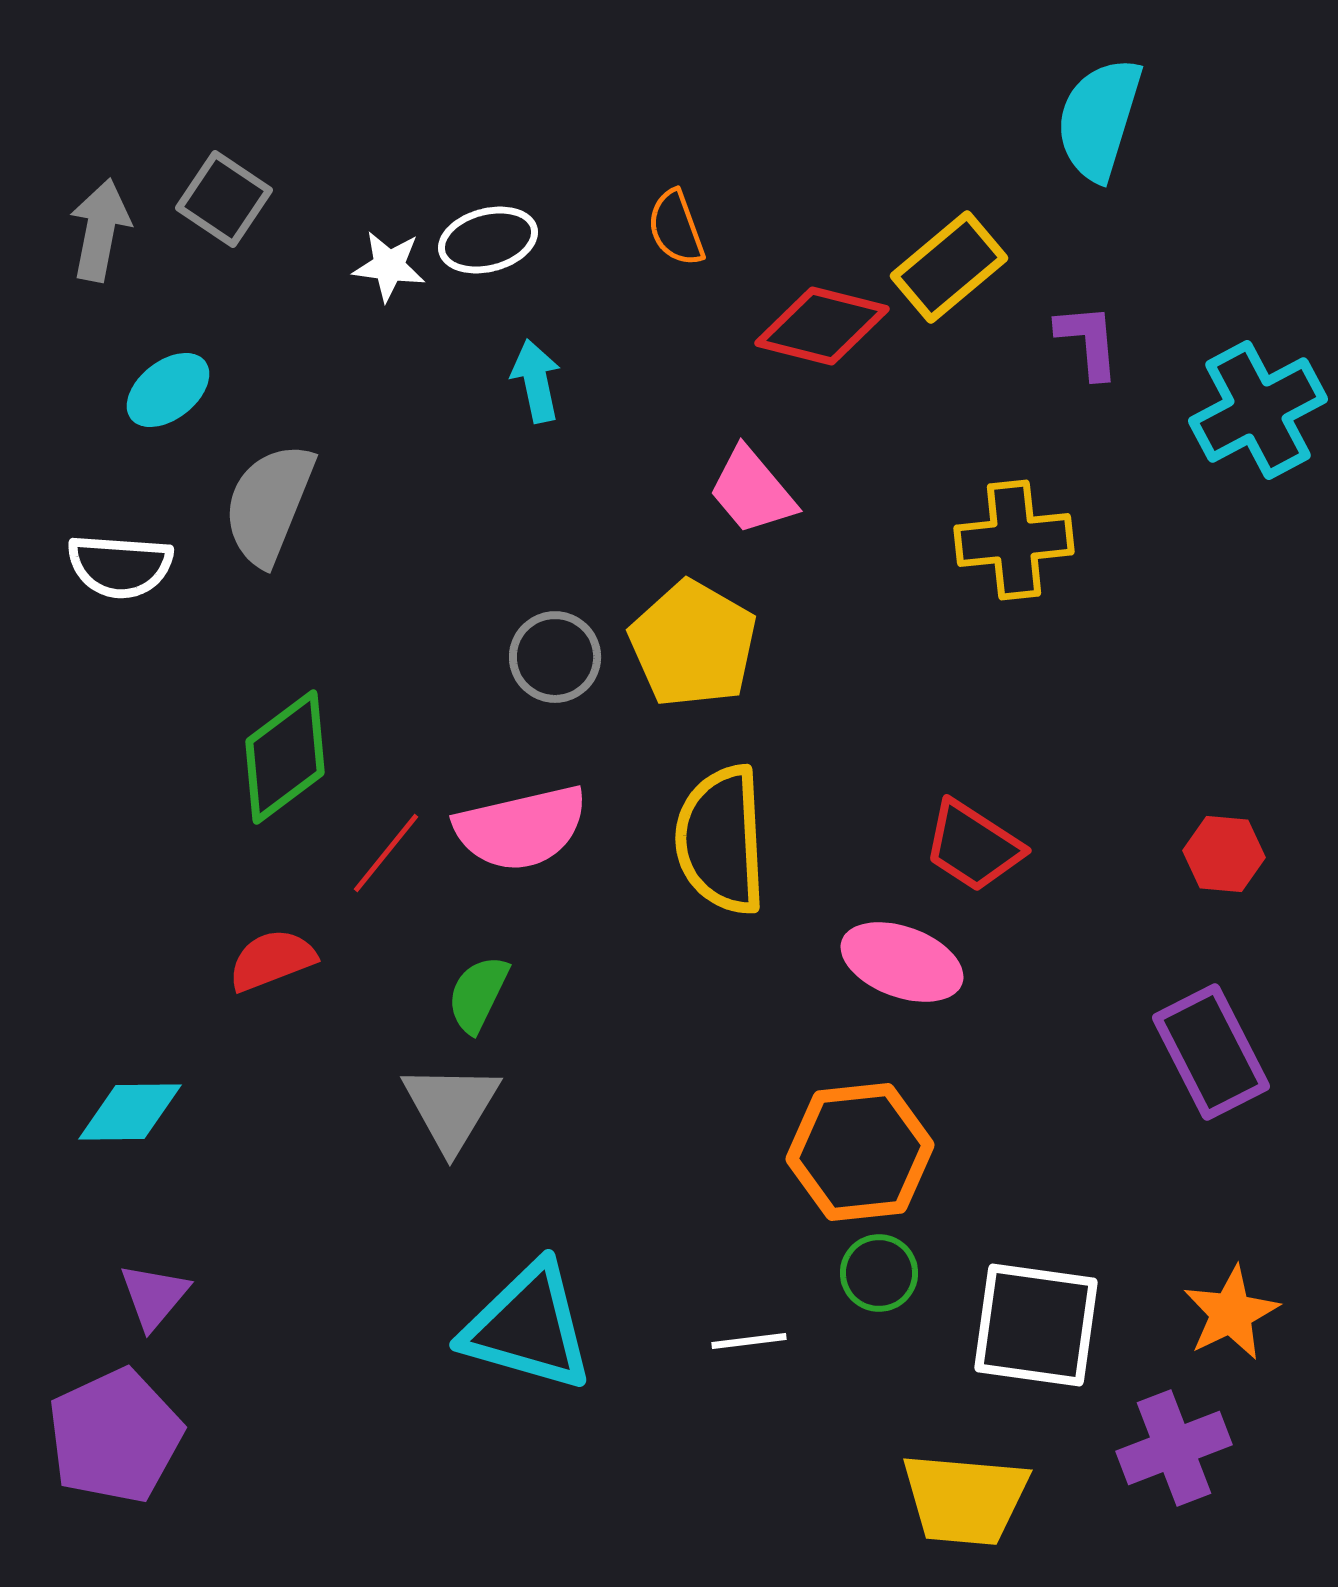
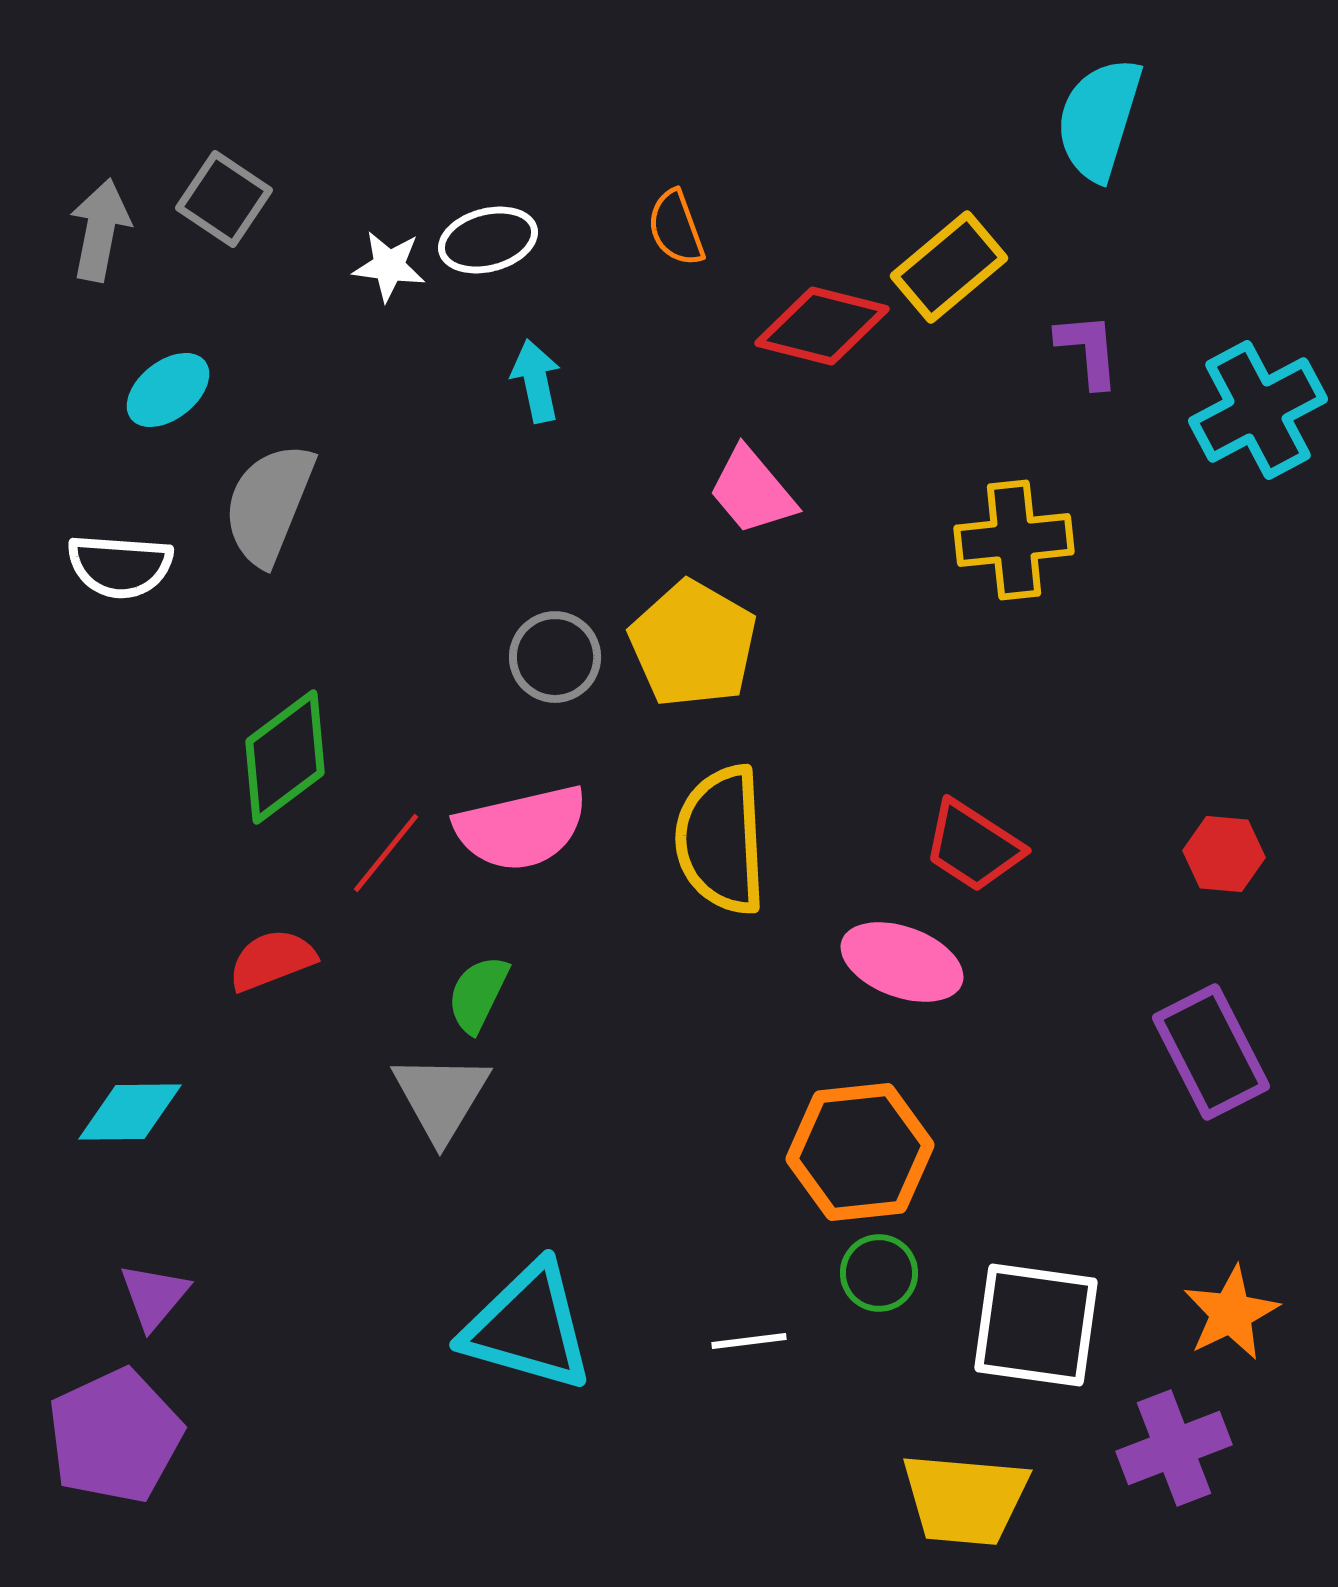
purple L-shape: moved 9 px down
gray triangle: moved 10 px left, 10 px up
